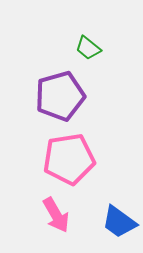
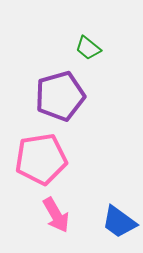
pink pentagon: moved 28 px left
